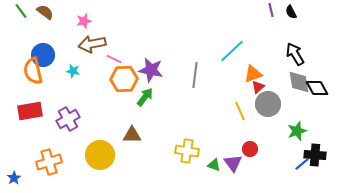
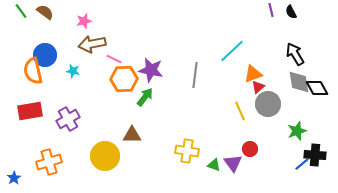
blue circle: moved 2 px right
yellow circle: moved 5 px right, 1 px down
